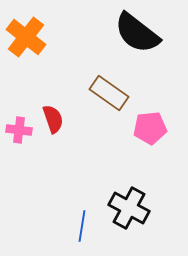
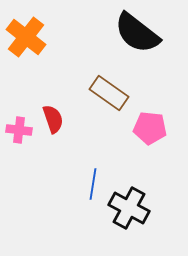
pink pentagon: rotated 12 degrees clockwise
blue line: moved 11 px right, 42 px up
